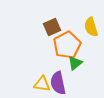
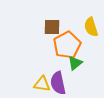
brown square: rotated 24 degrees clockwise
